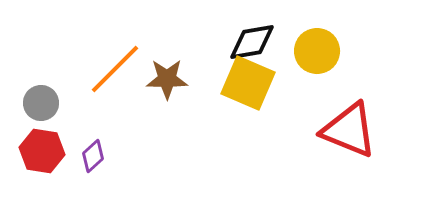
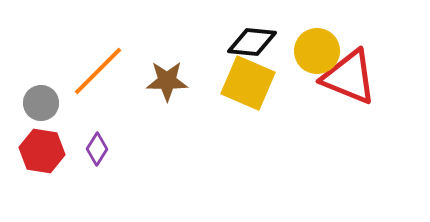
black diamond: rotated 15 degrees clockwise
orange line: moved 17 px left, 2 px down
brown star: moved 2 px down
red triangle: moved 53 px up
purple diamond: moved 4 px right, 7 px up; rotated 16 degrees counterclockwise
